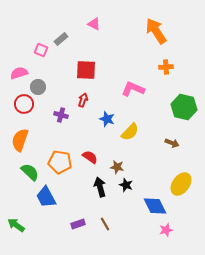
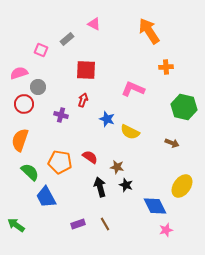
orange arrow: moved 7 px left
gray rectangle: moved 6 px right
yellow semicircle: rotated 72 degrees clockwise
yellow ellipse: moved 1 px right, 2 px down
